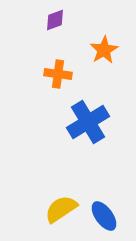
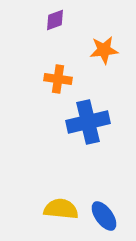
orange star: rotated 24 degrees clockwise
orange cross: moved 5 px down
blue cross: rotated 18 degrees clockwise
yellow semicircle: rotated 40 degrees clockwise
